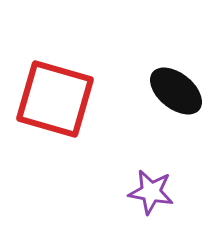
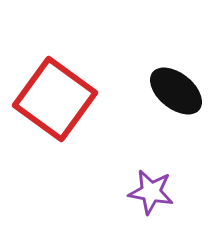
red square: rotated 20 degrees clockwise
